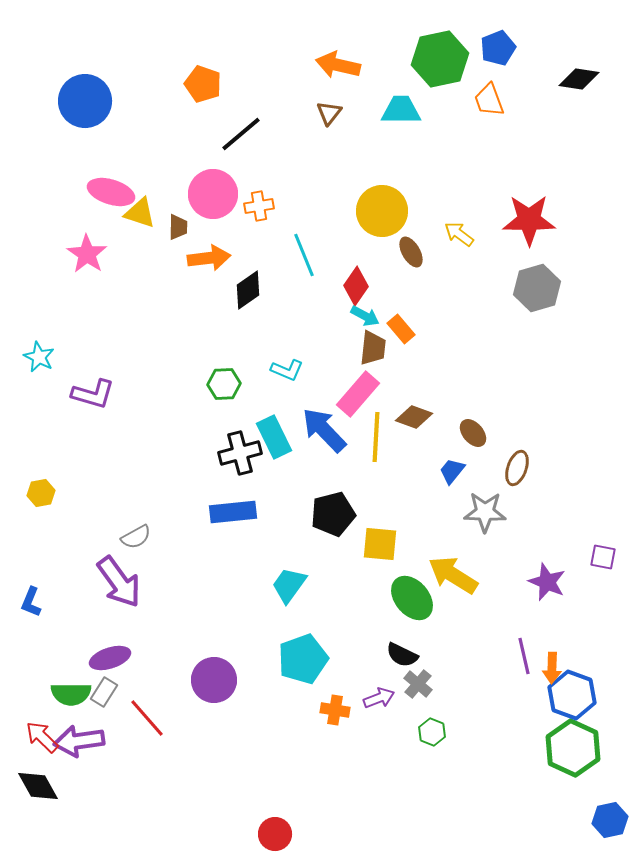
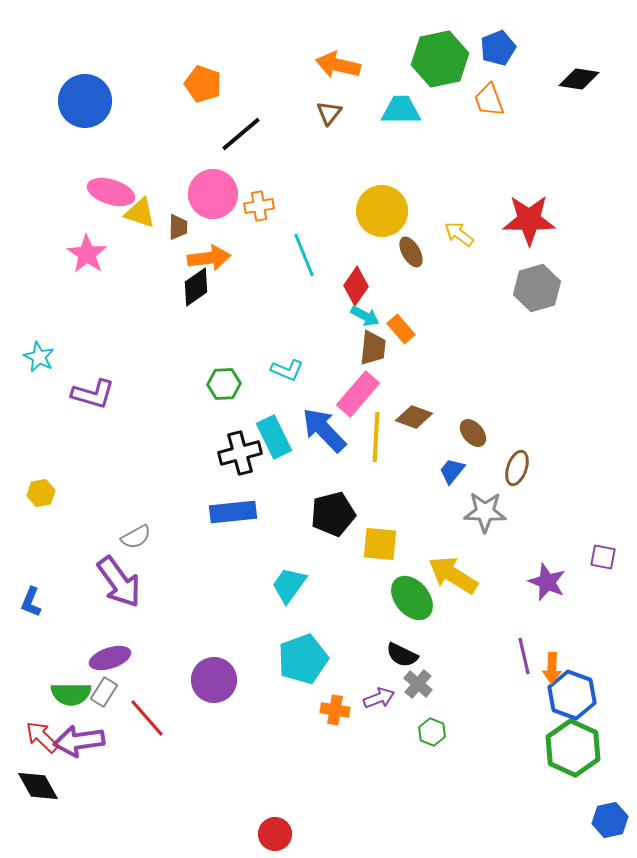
black diamond at (248, 290): moved 52 px left, 3 px up
